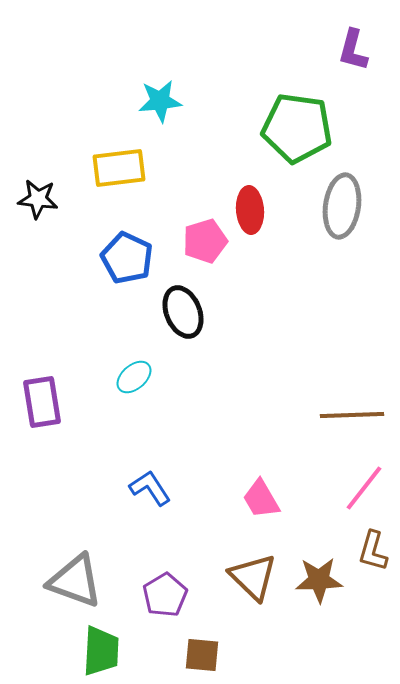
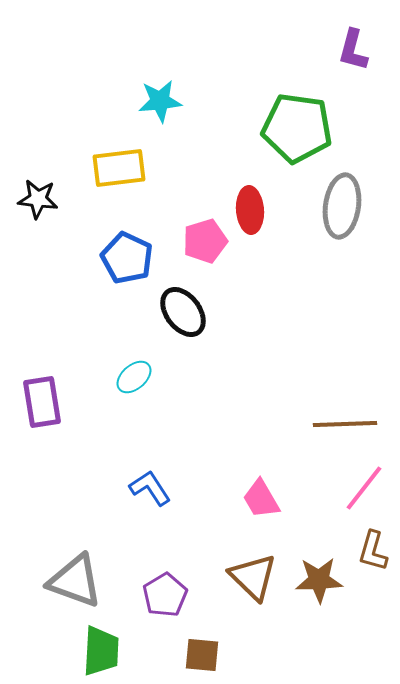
black ellipse: rotated 15 degrees counterclockwise
brown line: moved 7 px left, 9 px down
